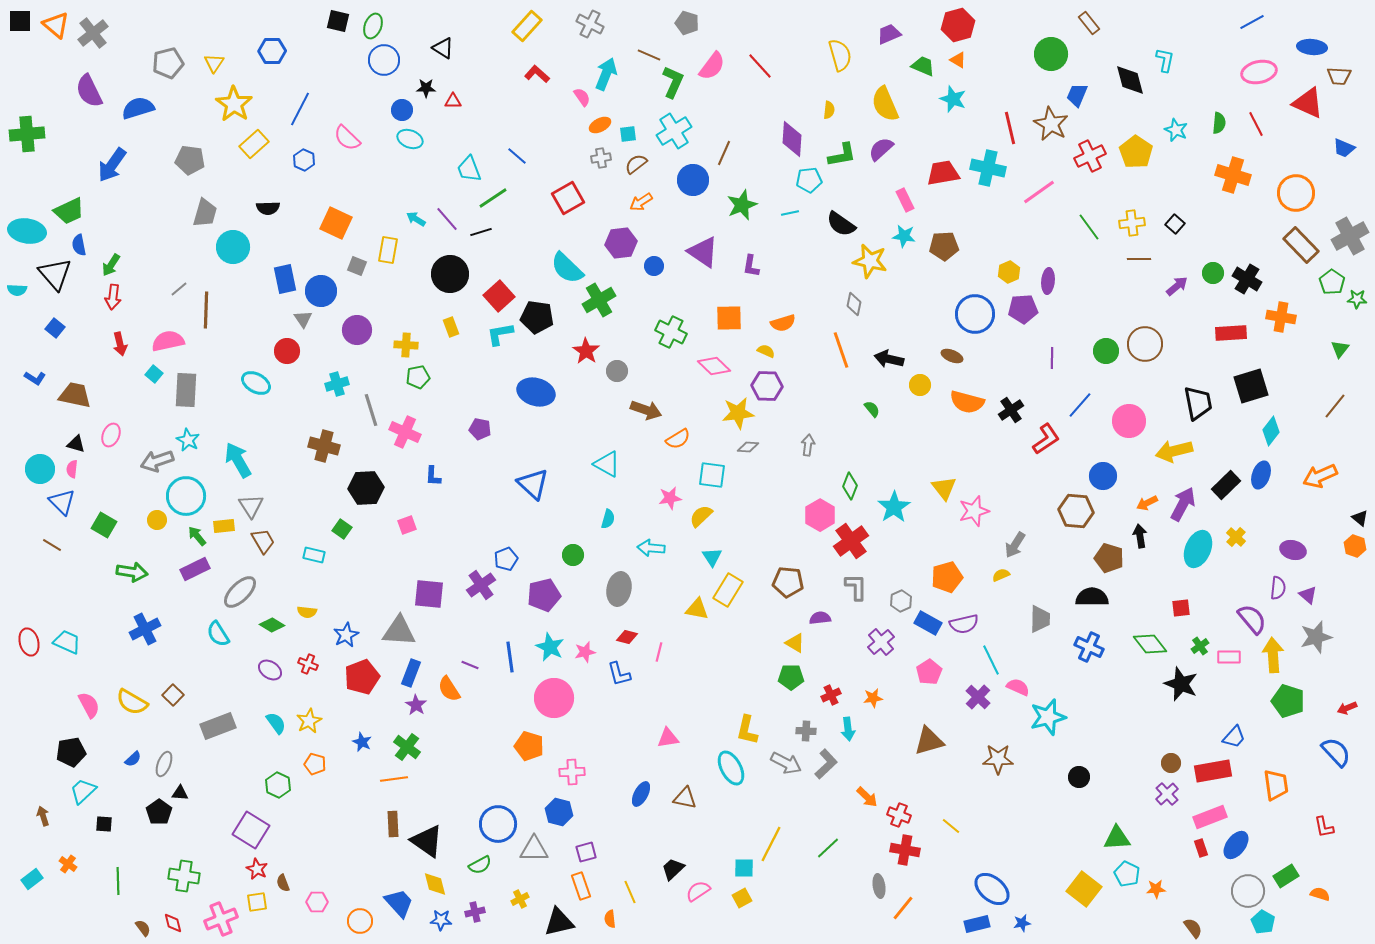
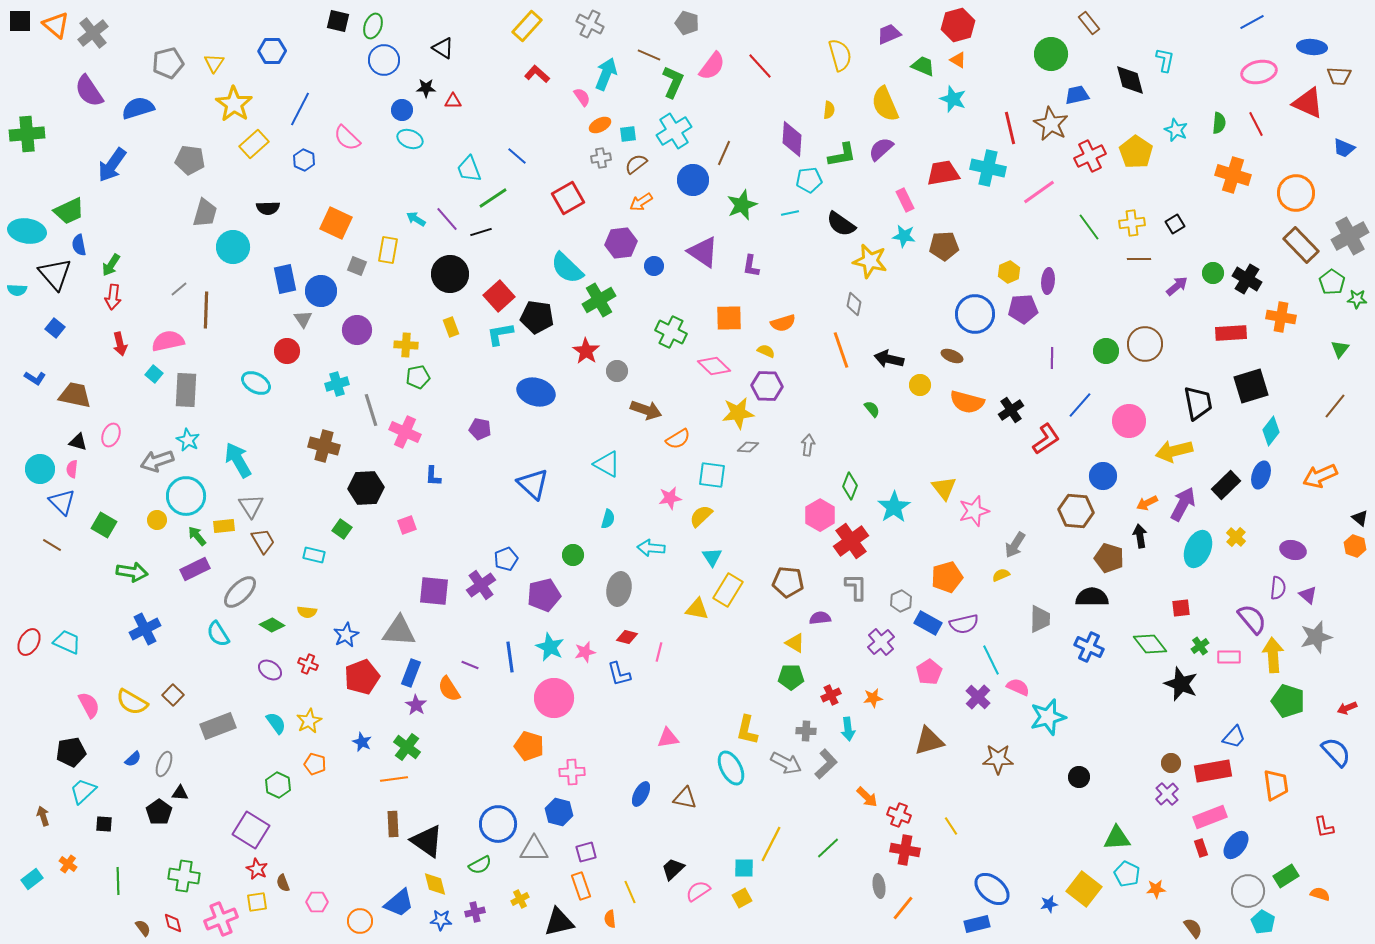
purple semicircle at (89, 91): rotated 8 degrees counterclockwise
blue trapezoid at (1077, 95): rotated 55 degrees clockwise
black square at (1175, 224): rotated 18 degrees clockwise
black triangle at (76, 444): moved 2 px right, 2 px up
purple square at (429, 594): moved 5 px right, 3 px up
red ellipse at (29, 642): rotated 44 degrees clockwise
yellow line at (951, 826): rotated 18 degrees clockwise
blue trapezoid at (399, 903): rotated 92 degrees clockwise
blue star at (1022, 923): moved 27 px right, 19 px up
